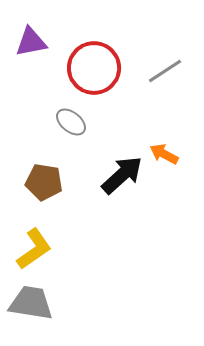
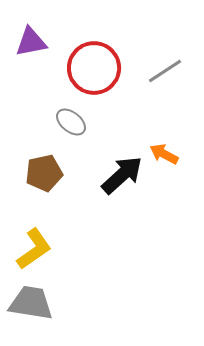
brown pentagon: moved 9 px up; rotated 21 degrees counterclockwise
